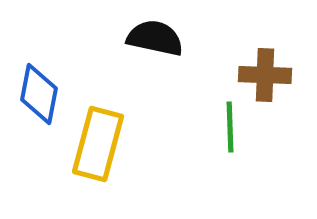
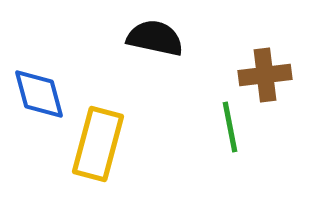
brown cross: rotated 9 degrees counterclockwise
blue diamond: rotated 26 degrees counterclockwise
green line: rotated 9 degrees counterclockwise
